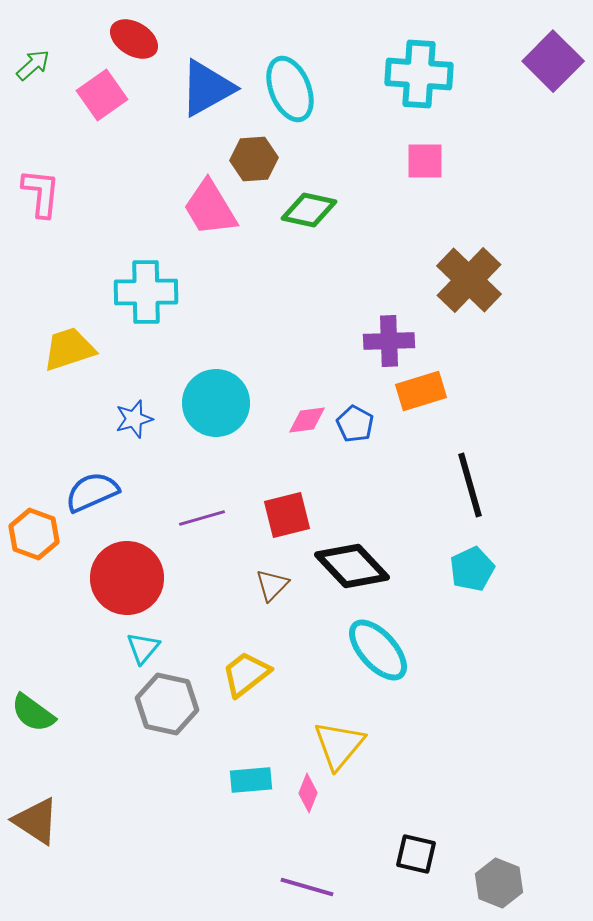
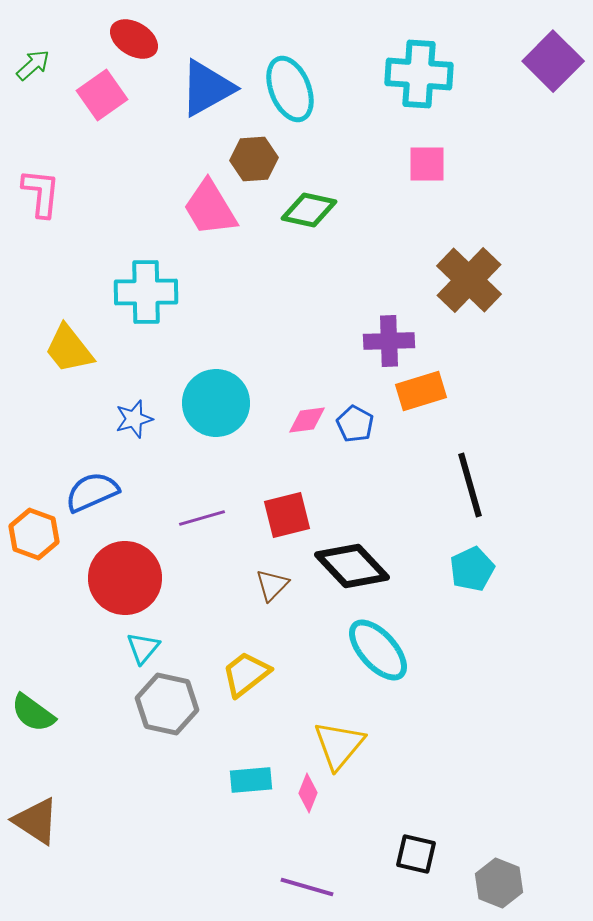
pink square at (425, 161): moved 2 px right, 3 px down
yellow trapezoid at (69, 349): rotated 110 degrees counterclockwise
red circle at (127, 578): moved 2 px left
